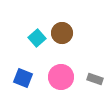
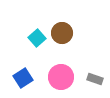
blue square: rotated 36 degrees clockwise
